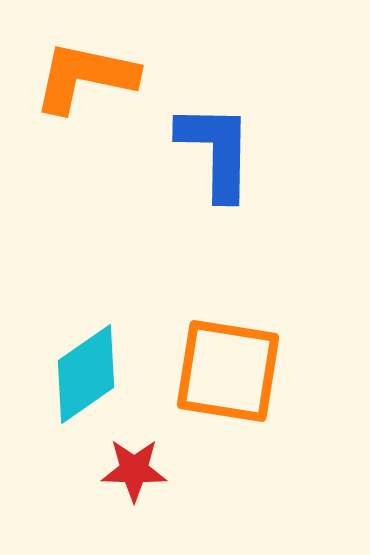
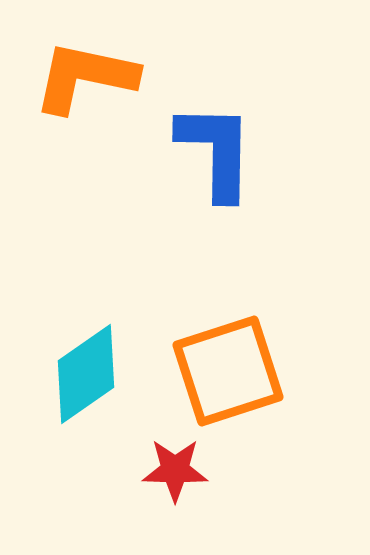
orange square: rotated 27 degrees counterclockwise
red star: moved 41 px right
